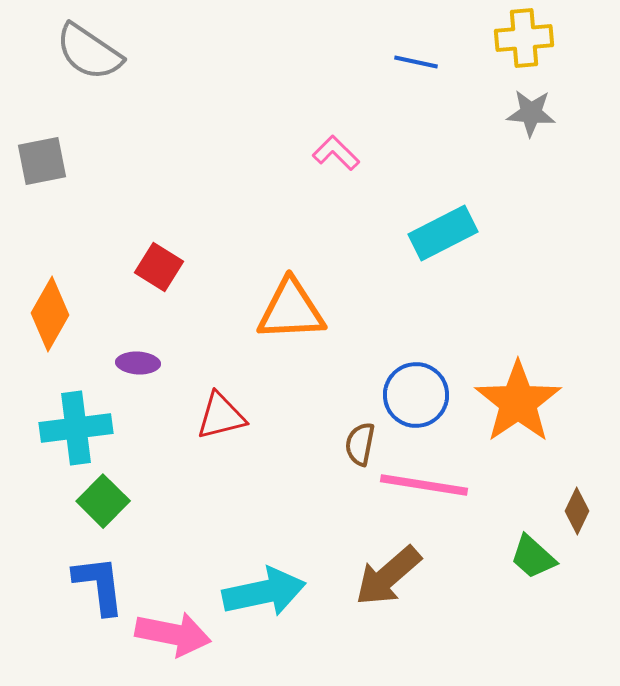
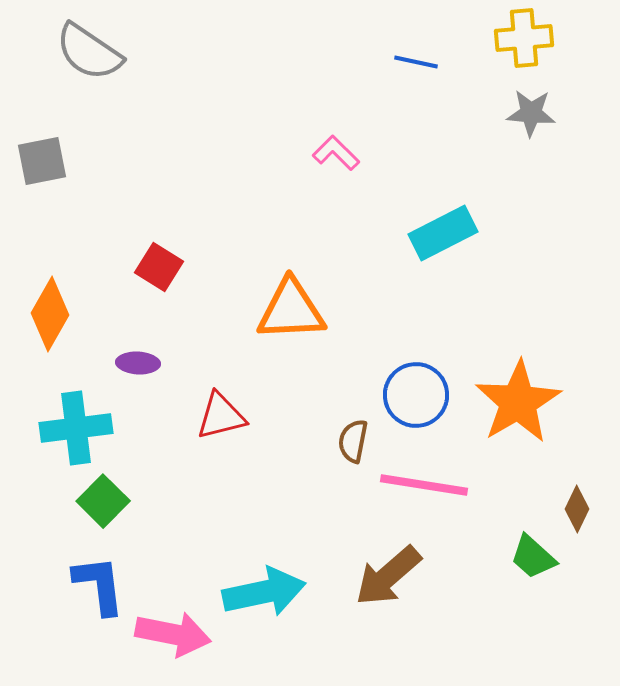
orange star: rotated 4 degrees clockwise
brown semicircle: moved 7 px left, 3 px up
brown diamond: moved 2 px up
